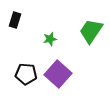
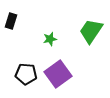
black rectangle: moved 4 px left, 1 px down
purple square: rotated 12 degrees clockwise
